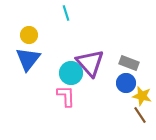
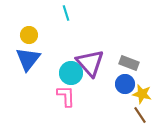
blue circle: moved 1 px left, 1 px down
yellow star: moved 2 px up
